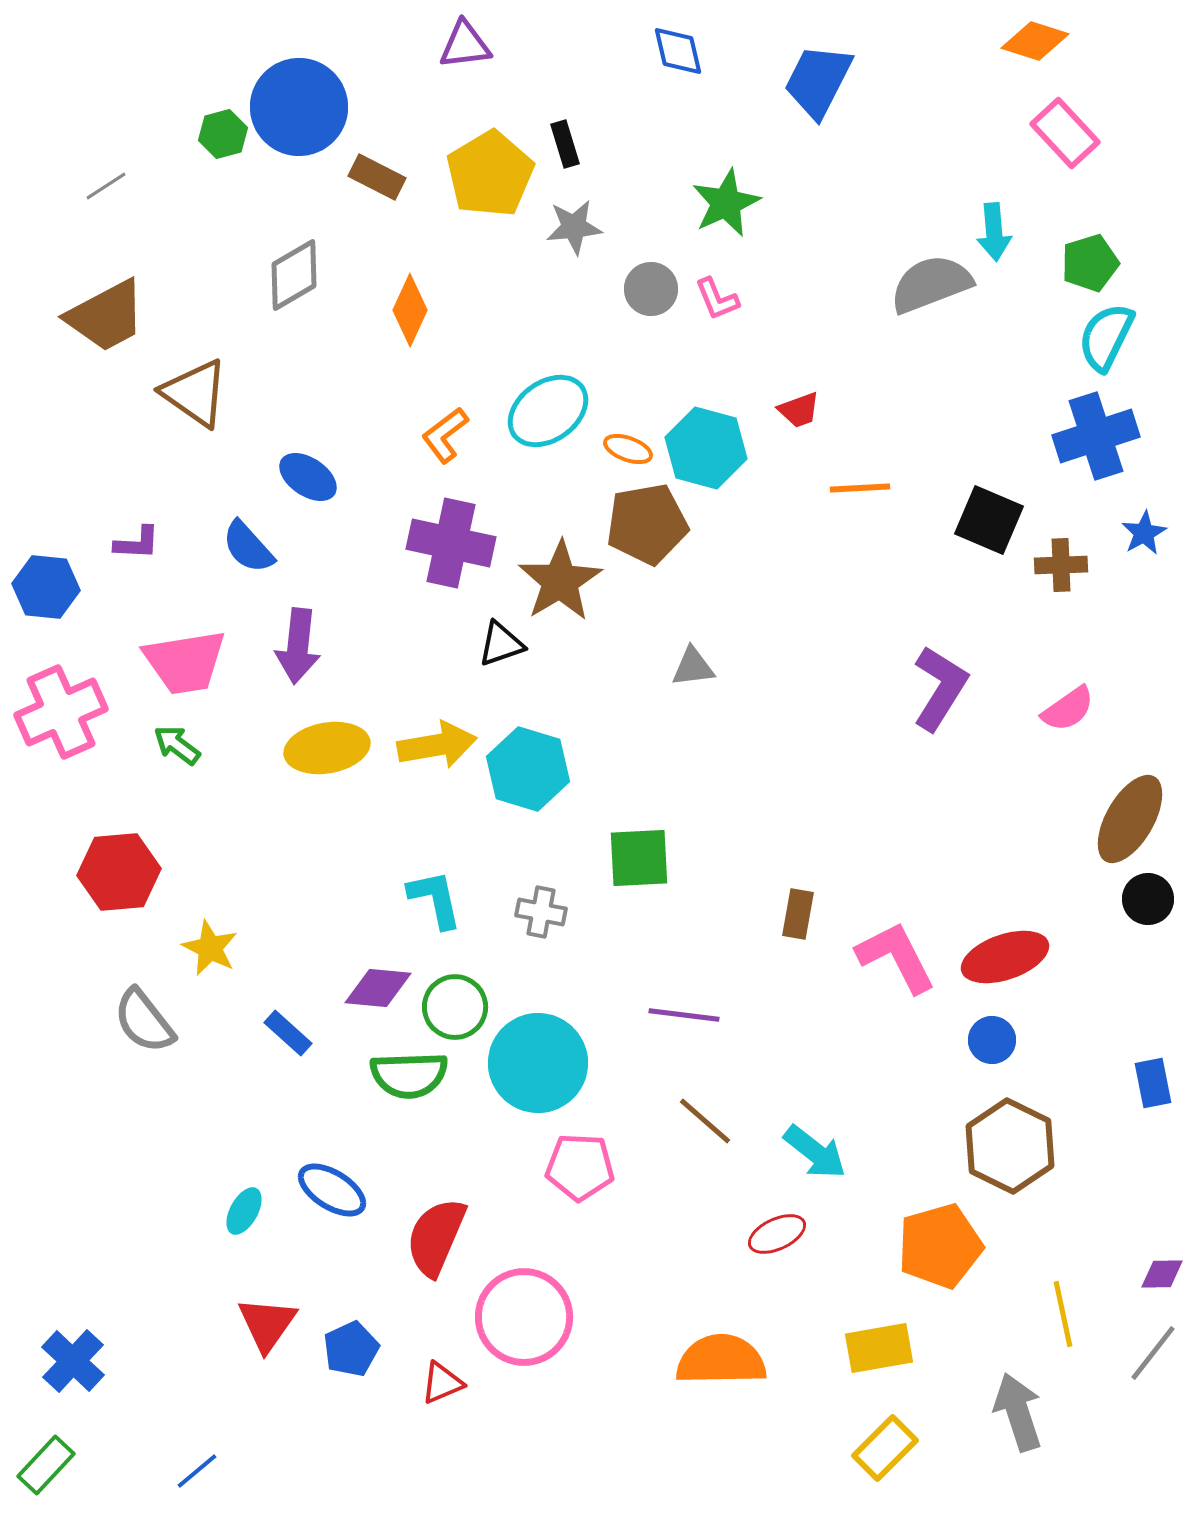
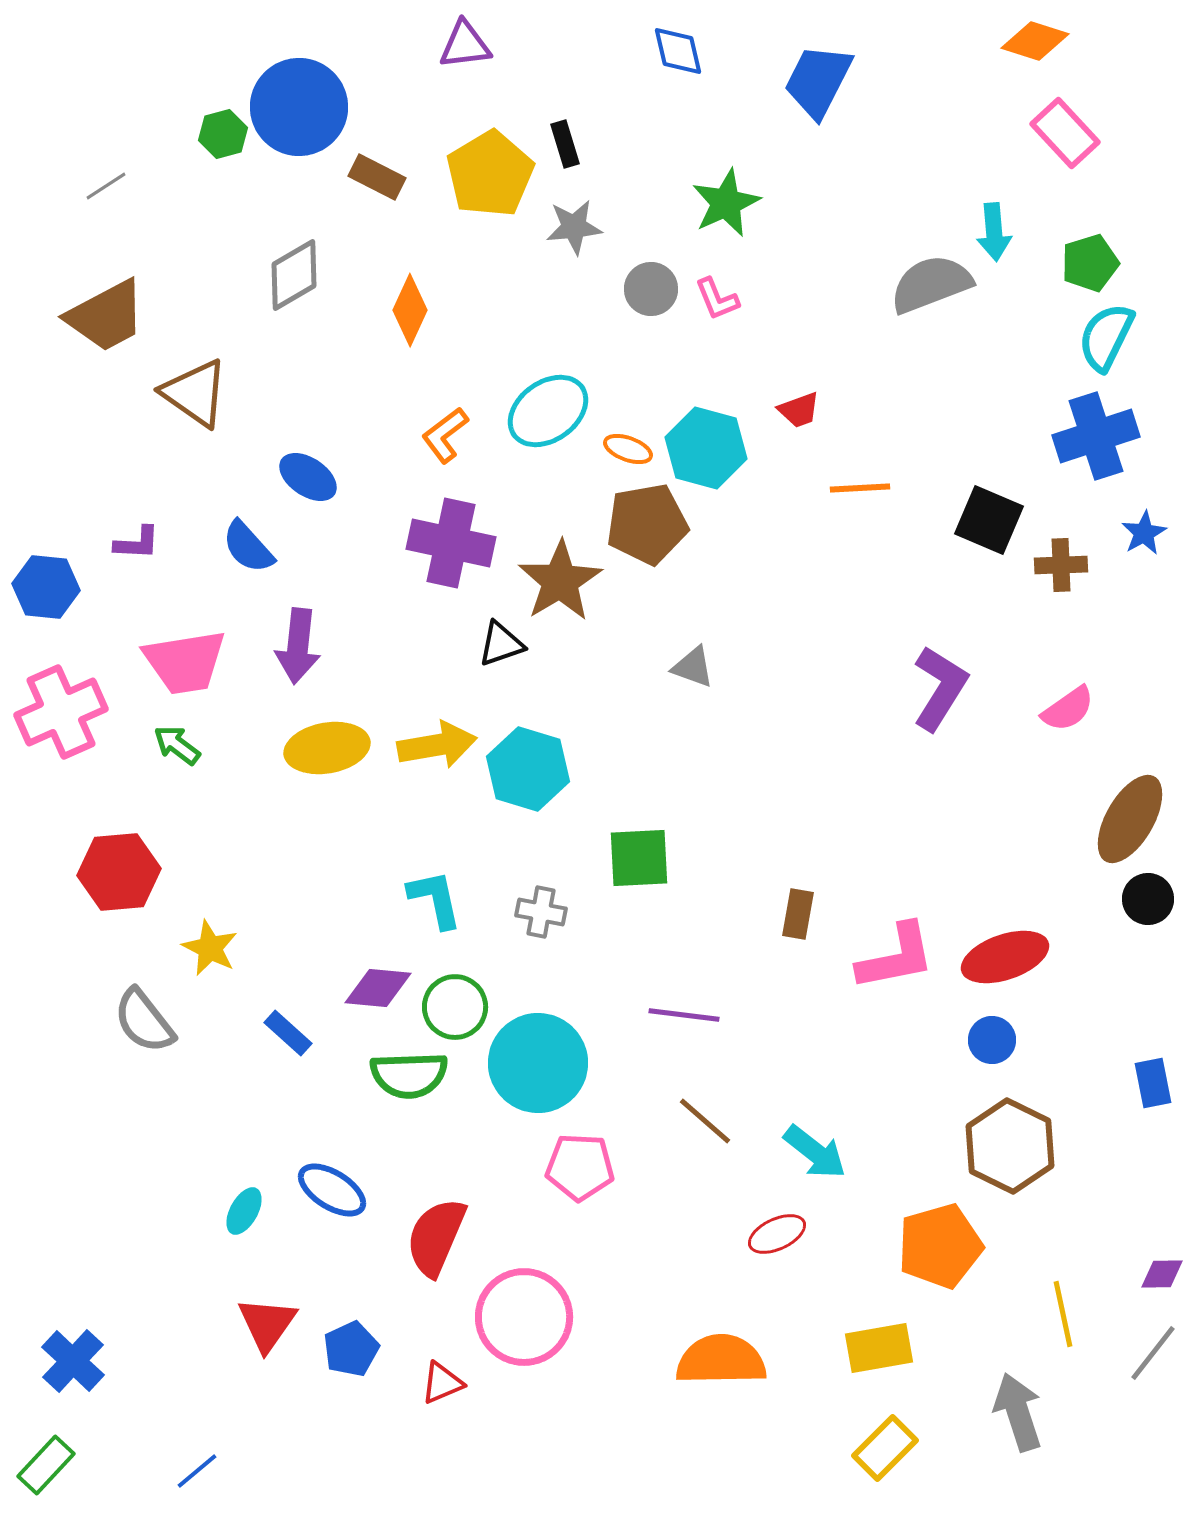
gray triangle at (693, 667): rotated 27 degrees clockwise
pink L-shape at (896, 957): rotated 106 degrees clockwise
